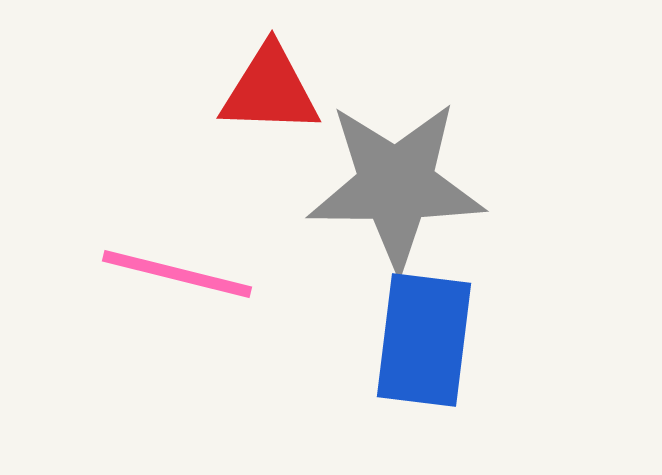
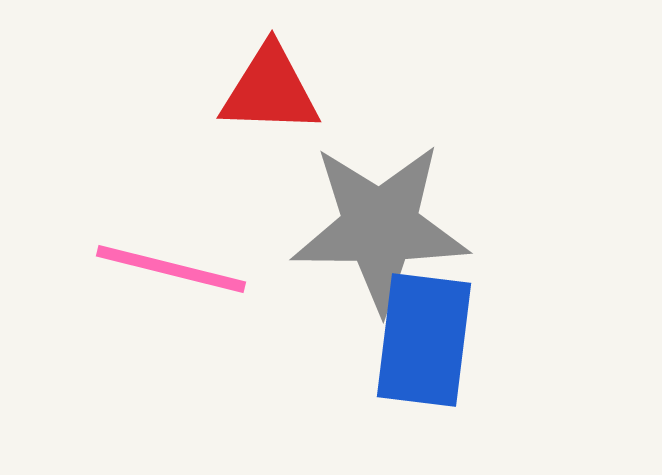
gray star: moved 16 px left, 42 px down
pink line: moved 6 px left, 5 px up
